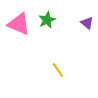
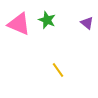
green star: rotated 24 degrees counterclockwise
